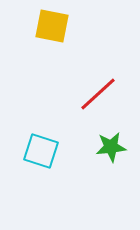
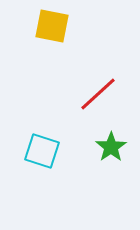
green star: rotated 28 degrees counterclockwise
cyan square: moved 1 px right
